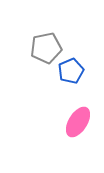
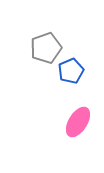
gray pentagon: rotated 8 degrees counterclockwise
